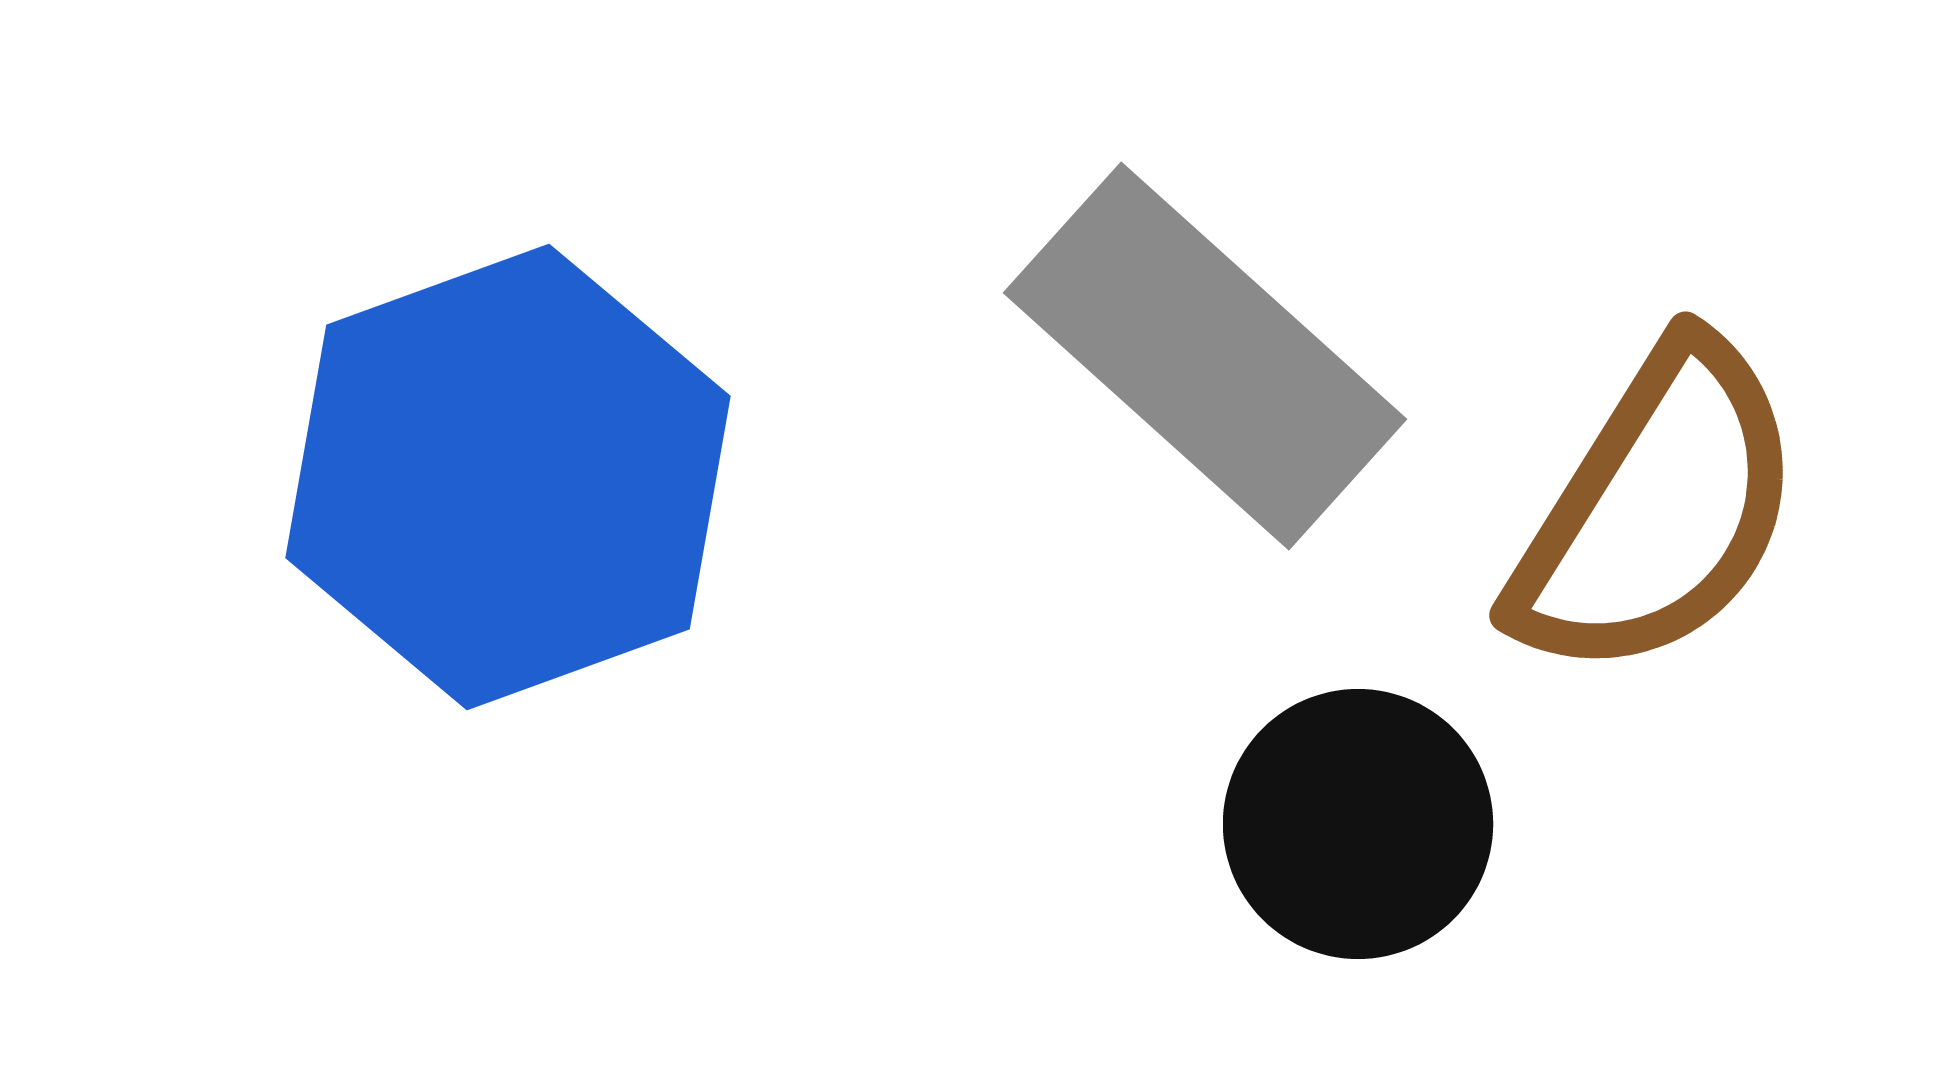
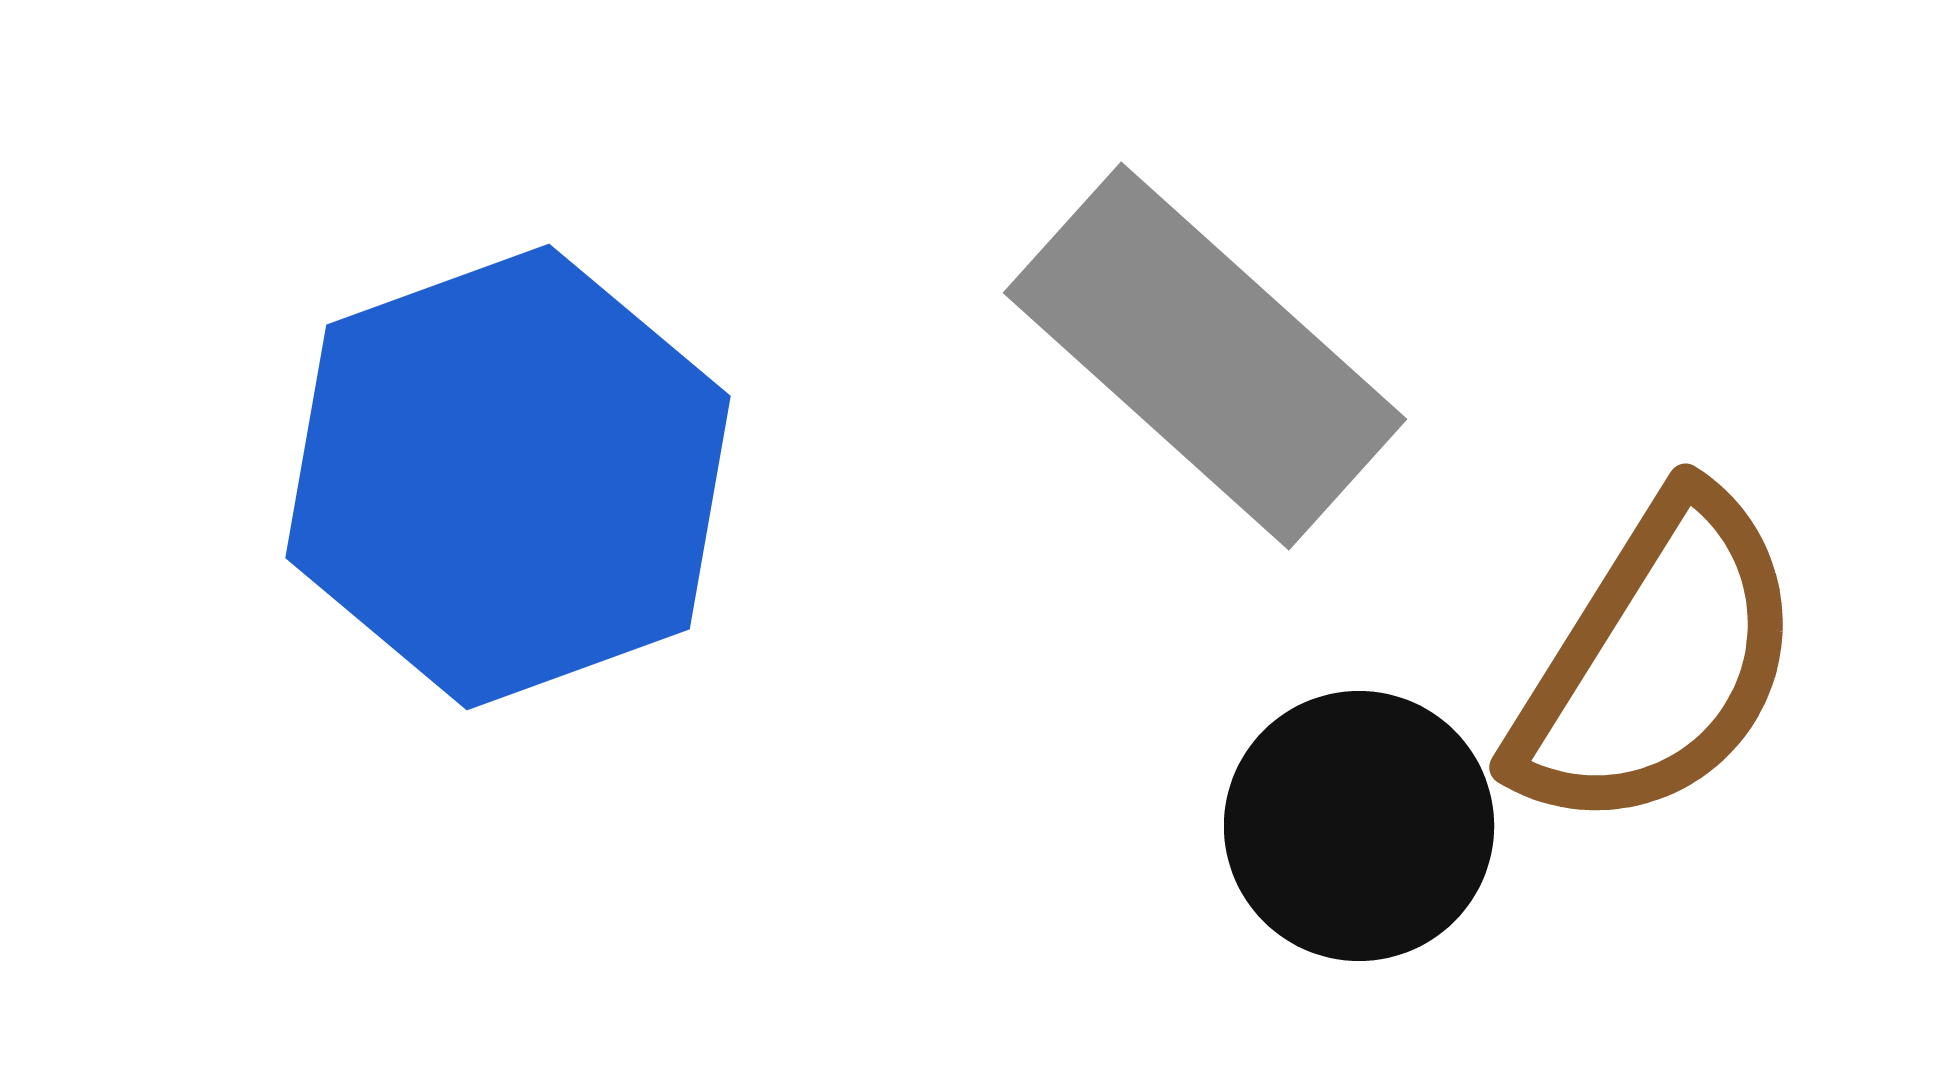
brown semicircle: moved 152 px down
black circle: moved 1 px right, 2 px down
